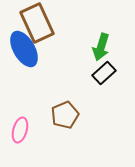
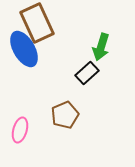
black rectangle: moved 17 px left
